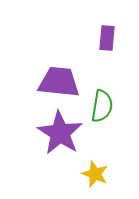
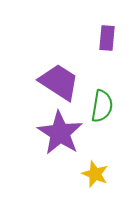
purple trapezoid: rotated 27 degrees clockwise
